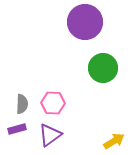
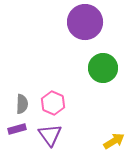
pink hexagon: rotated 20 degrees clockwise
purple triangle: rotated 30 degrees counterclockwise
